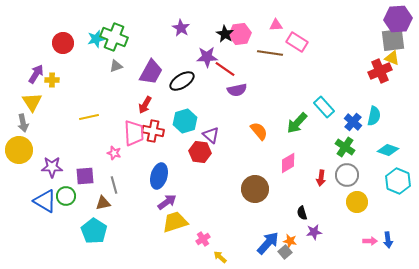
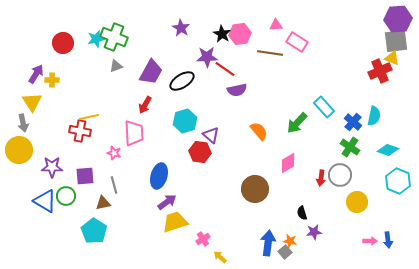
black star at (225, 34): moved 3 px left
gray square at (393, 40): moved 3 px right, 1 px down
red cross at (153, 131): moved 73 px left
green cross at (345, 147): moved 5 px right
gray circle at (347, 175): moved 7 px left
blue arrow at (268, 243): rotated 35 degrees counterclockwise
